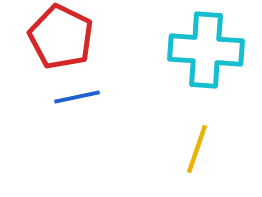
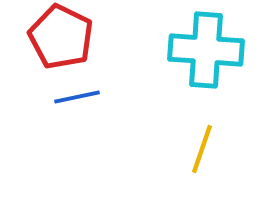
yellow line: moved 5 px right
